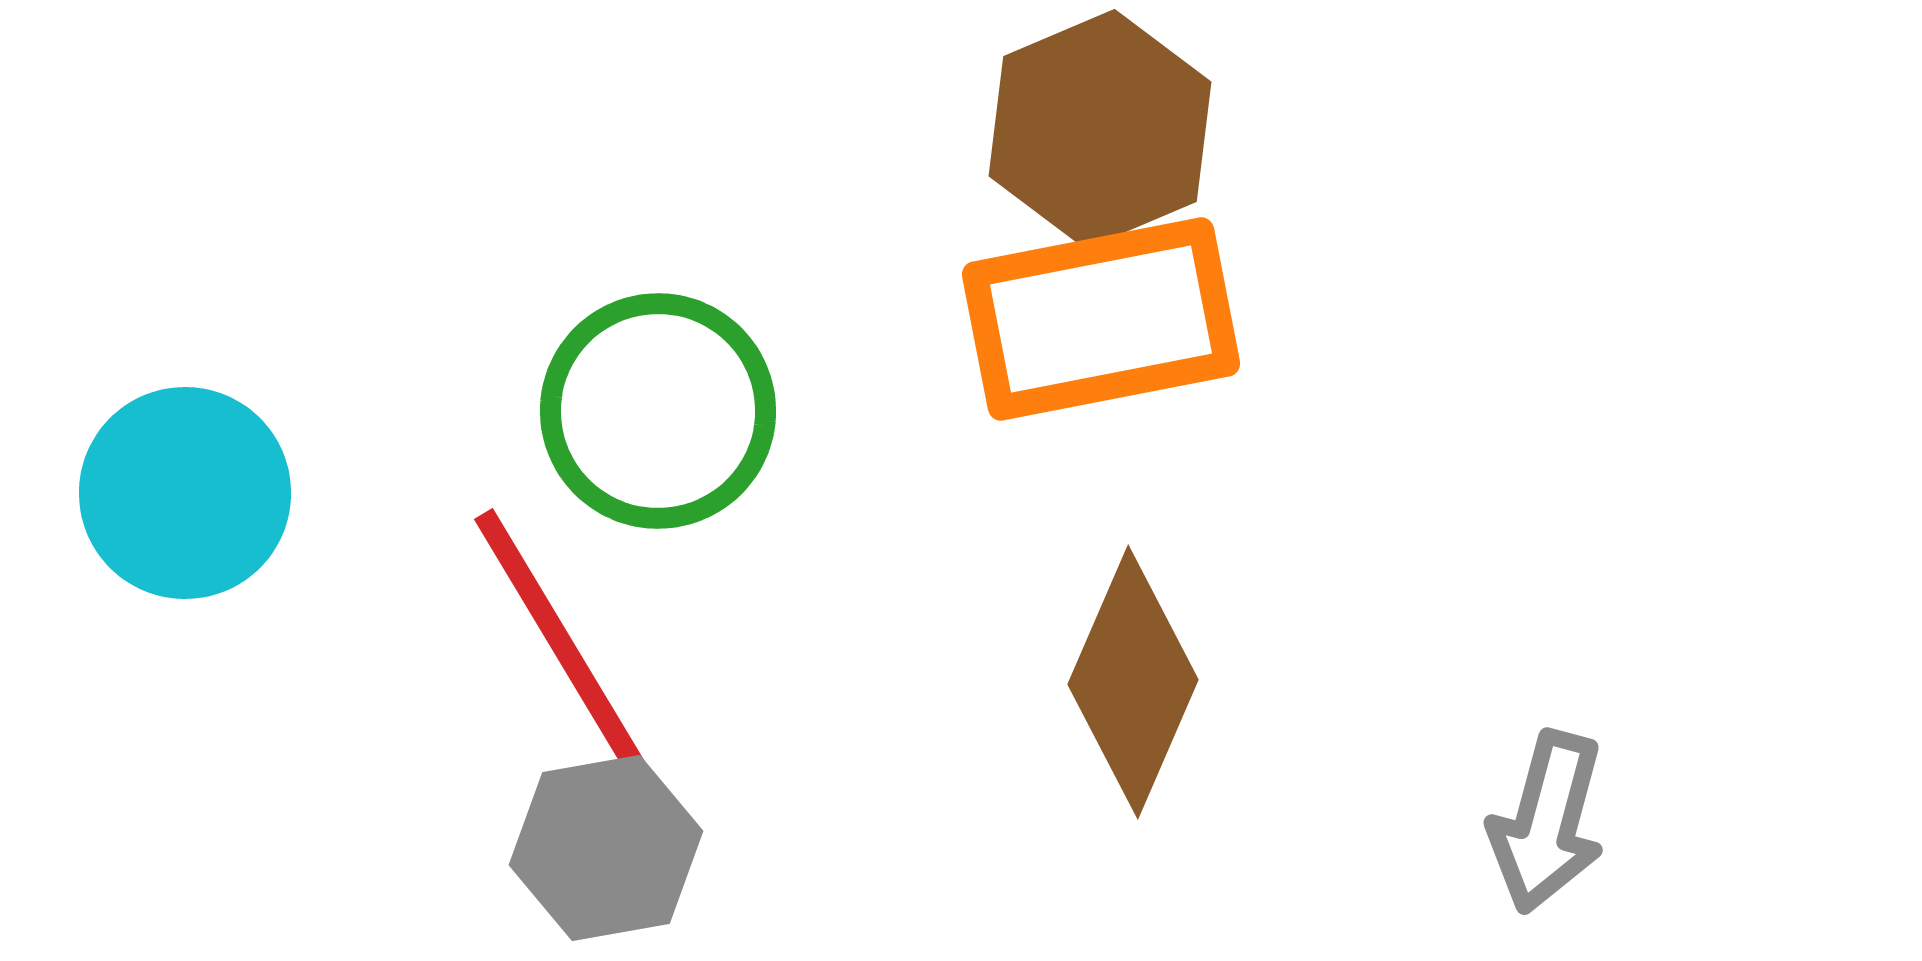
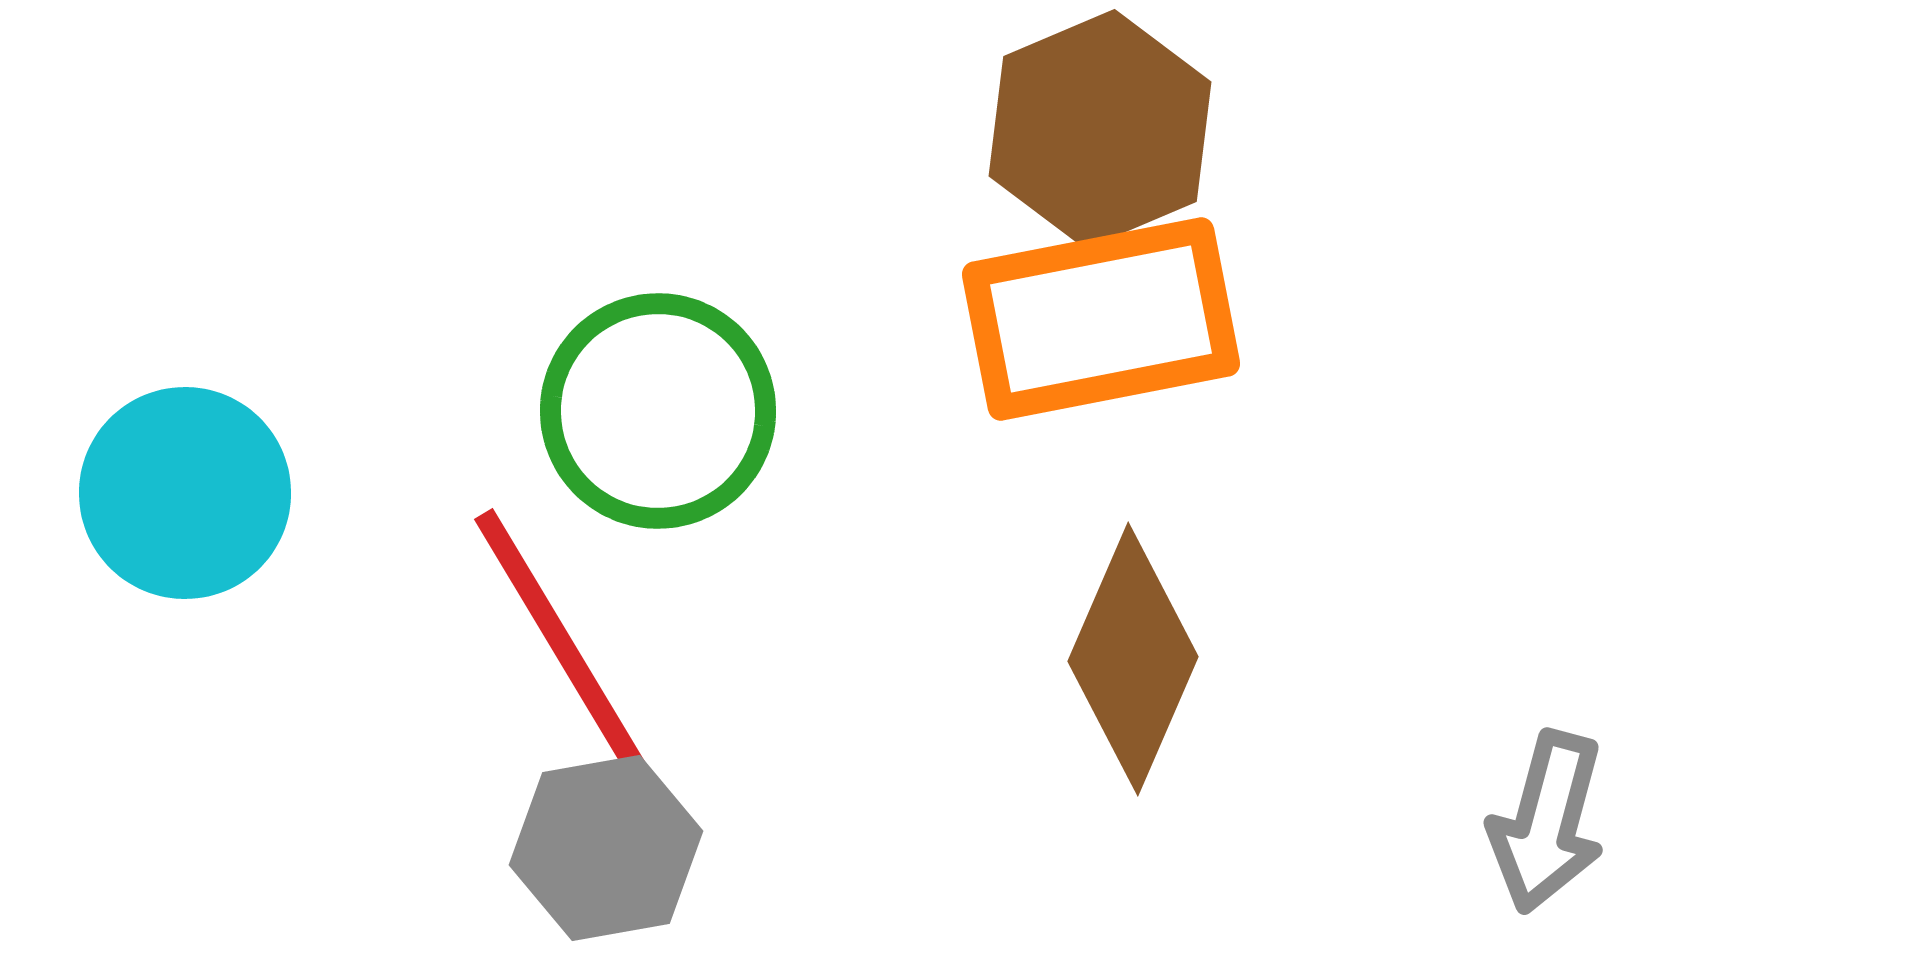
brown diamond: moved 23 px up
